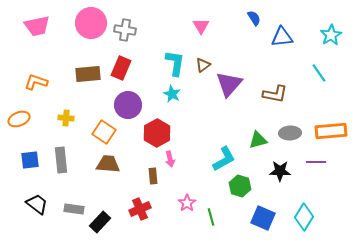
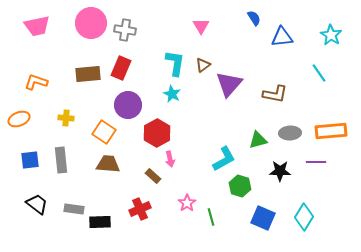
cyan star at (331, 35): rotated 10 degrees counterclockwise
brown rectangle at (153, 176): rotated 42 degrees counterclockwise
black rectangle at (100, 222): rotated 45 degrees clockwise
